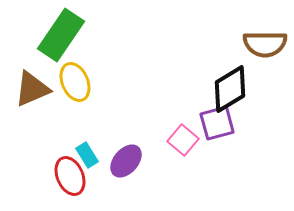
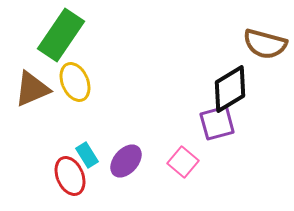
brown semicircle: rotated 15 degrees clockwise
pink square: moved 22 px down
